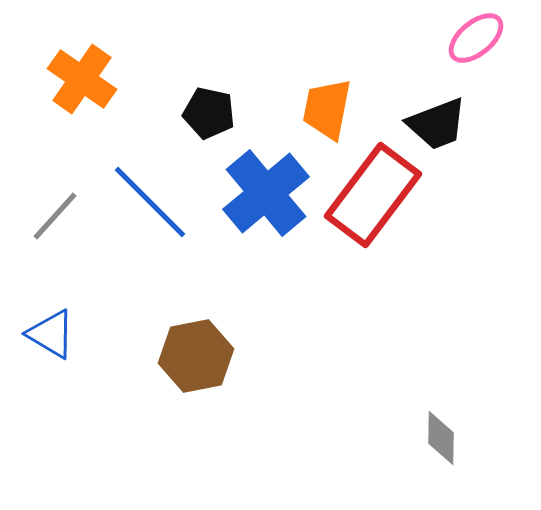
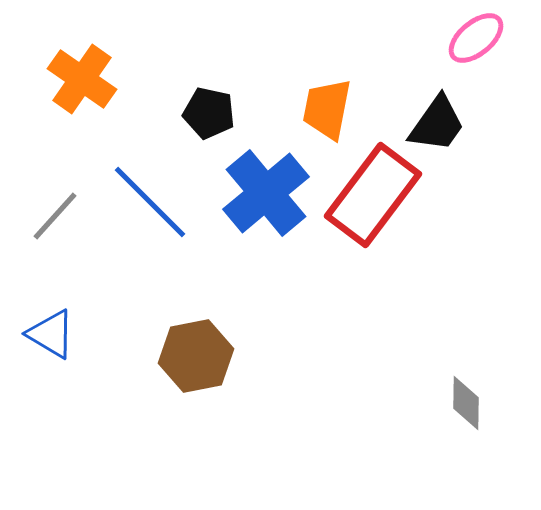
black trapezoid: rotated 34 degrees counterclockwise
gray diamond: moved 25 px right, 35 px up
